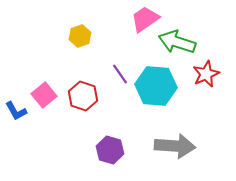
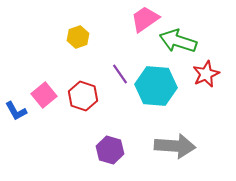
yellow hexagon: moved 2 px left, 1 px down
green arrow: moved 1 px right, 1 px up
